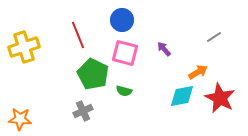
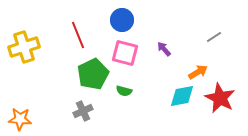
green pentagon: rotated 20 degrees clockwise
